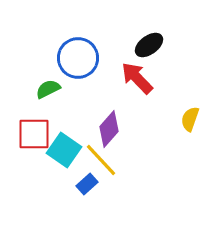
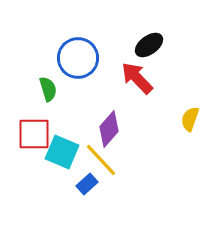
green semicircle: rotated 100 degrees clockwise
cyan square: moved 2 px left, 2 px down; rotated 12 degrees counterclockwise
